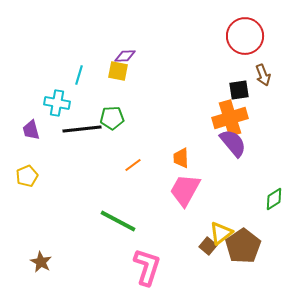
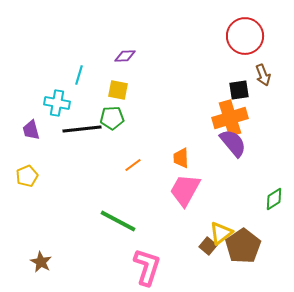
yellow square: moved 19 px down
